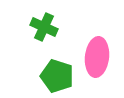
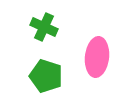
green pentagon: moved 11 px left
